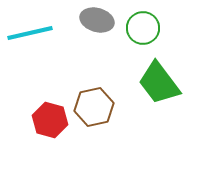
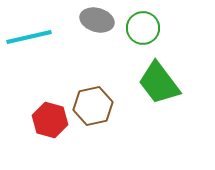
cyan line: moved 1 px left, 4 px down
brown hexagon: moved 1 px left, 1 px up
